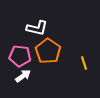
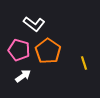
white L-shape: moved 3 px left, 4 px up; rotated 25 degrees clockwise
pink pentagon: moved 1 px left, 6 px up; rotated 10 degrees clockwise
